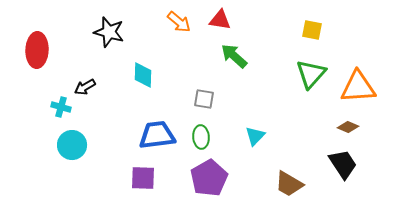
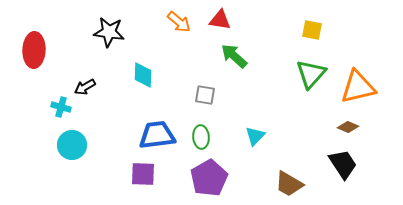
black star: rotated 8 degrees counterclockwise
red ellipse: moved 3 px left
orange triangle: rotated 9 degrees counterclockwise
gray square: moved 1 px right, 4 px up
purple square: moved 4 px up
